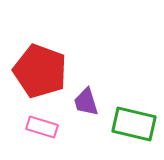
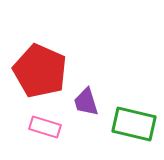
red pentagon: rotated 4 degrees clockwise
pink rectangle: moved 3 px right
